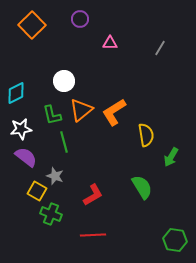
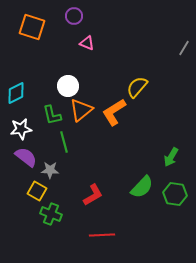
purple circle: moved 6 px left, 3 px up
orange square: moved 2 px down; rotated 28 degrees counterclockwise
pink triangle: moved 23 px left; rotated 21 degrees clockwise
gray line: moved 24 px right
white circle: moved 4 px right, 5 px down
yellow semicircle: moved 9 px left, 48 px up; rotated 130 degrees counterclockwise
gray star: moved 5 px left, 6 px up; rotated 18 degrees counterclockwise
green semicircle: rotated 75 degrees clockwise
red line: moved 9 px right
green hexagon: moved 46 px up
